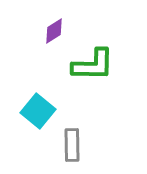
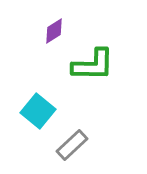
gray rectangle: rotated 48 degrees clockwise
